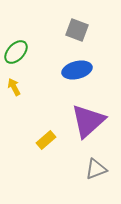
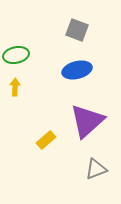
green ellipse: moved 3 px down; rotated 35 degrees clockwise
yellow arrow: moved 1 px right; rotated 30 degrees clockwise
purple triangle: moved 1 px left
